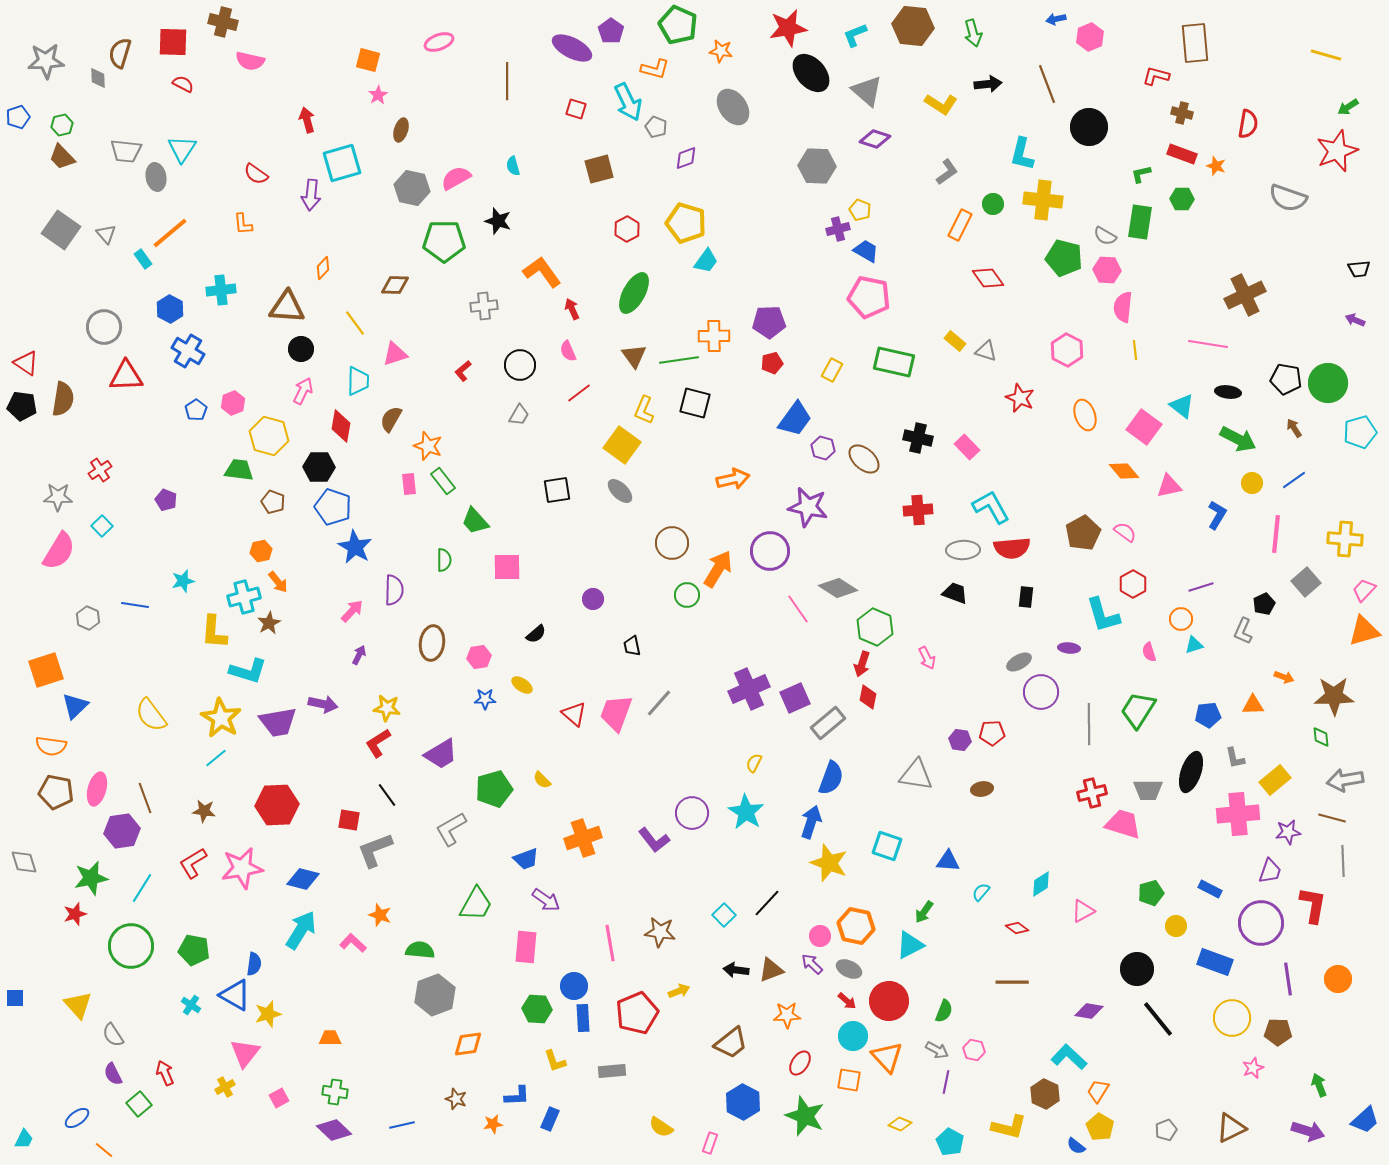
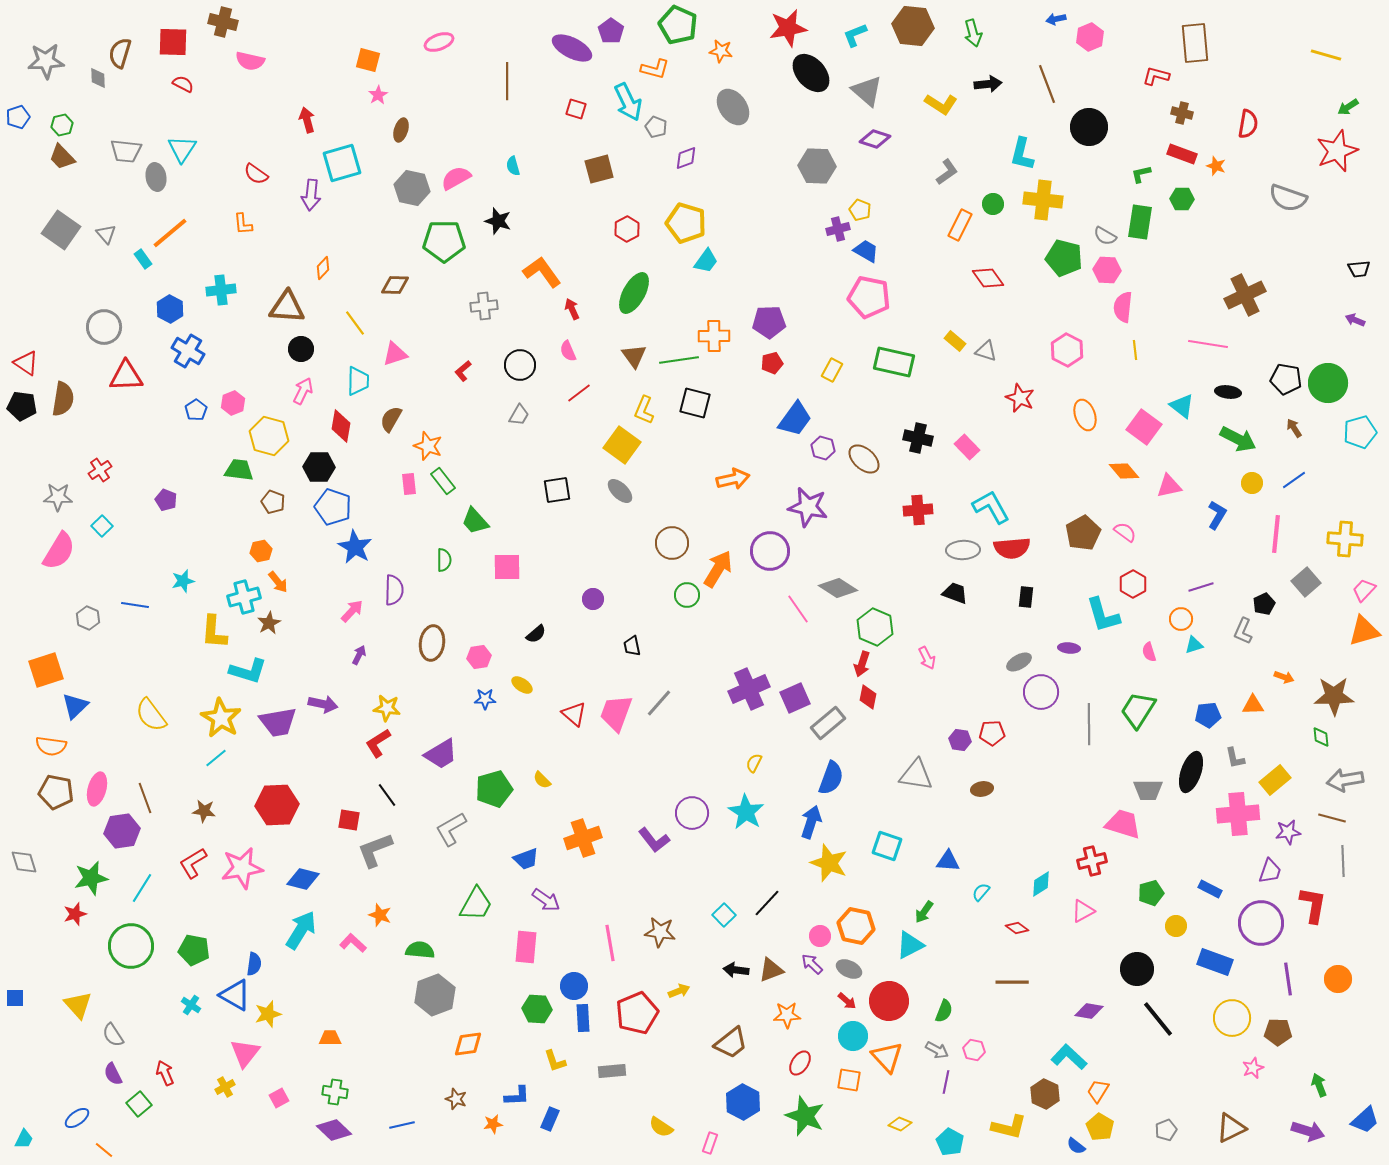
red cross at (1092, 793): moved 68 px down
